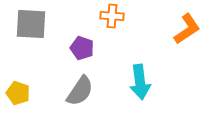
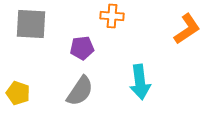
purple pentagon: rotated 25 degrees counterclockwise
